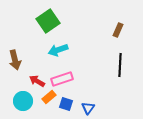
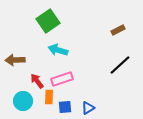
brown rectangle: rotated 40 degrees clockwise
cyan arrow: rotated 36 degrees clockwise
brown arrow: rotated 102 degrees clockwise
black line: rotated 45 degrees clockwise
red arrow: rotated 21 degrees clockwise
orange rectangle: rotated 48 degrees counterclockwise
blue square: moved 1 px left, 3 px down; rotated 24 degrees counterclockwise
blue triangle: rotated 24 degrees clockwise
